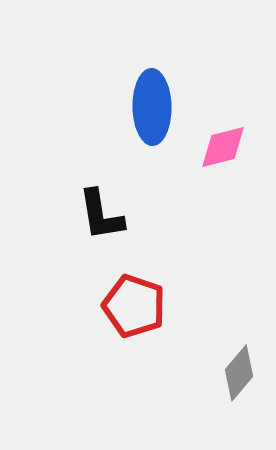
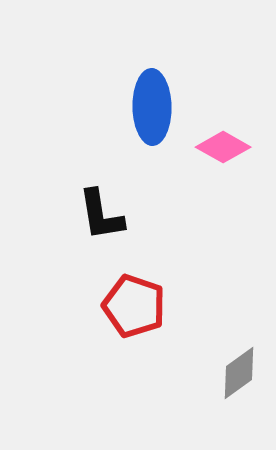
pink diamond: rotated 44 degrees clockwise
gray diamond: rotated 14 degrees clockwise
